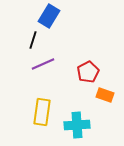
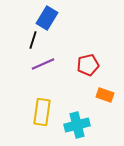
blue rectangle: moved 2 px left, 2 px down
red pentagon: moved 7 px up; rotated 15 degrees clockwise
cyan cross: rotated 10 degrees counterclockwise
